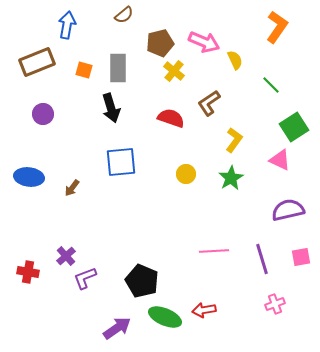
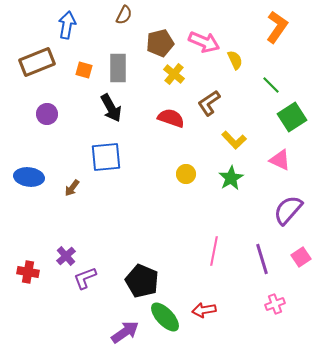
brown semicircle: rotated 24 degrees counterclockwise
yellow cross: moved 3 px down
black arrow: rotated 12 degrees counterclockwise
purple circle: moved 4 px right
green square: moved 2 px left, 10 px up
yellow L-shape: rotated 100 degrees clockwise
blue square: moved 15 px left, 5 px up
purple semicircle: rotated 36 degrees counterclockwise
pink line: rotated 76 degrees counterclockwise
pink square: rotated 24 degrees counterclockwise
green ellipse: rotated 24 degrees clockwise
purple arrow: moved 8 px right, 4 px down
